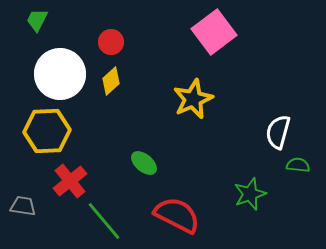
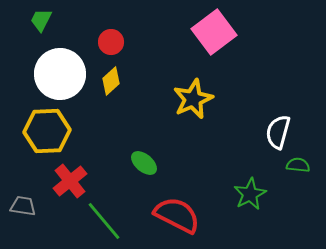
green trapezoid: moved 4 px right
green star: rotated 8 degrees counterclockwise
